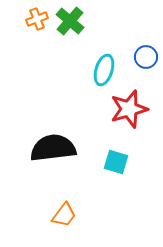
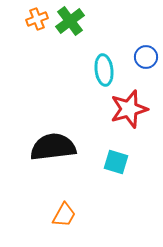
green cross: rotated 12 degrees clockwise
cyan ellipse: rotated 24 degrees counterclockwise
black semicircle: moved 1 px up
orange trapezoid: rotated 8 degrees counterclockwise
